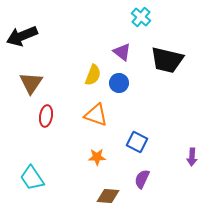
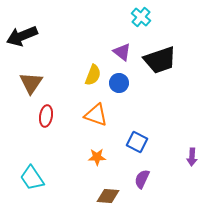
black trapezoid: moved 7 px left; rotated 32 degrees counterclockwise
